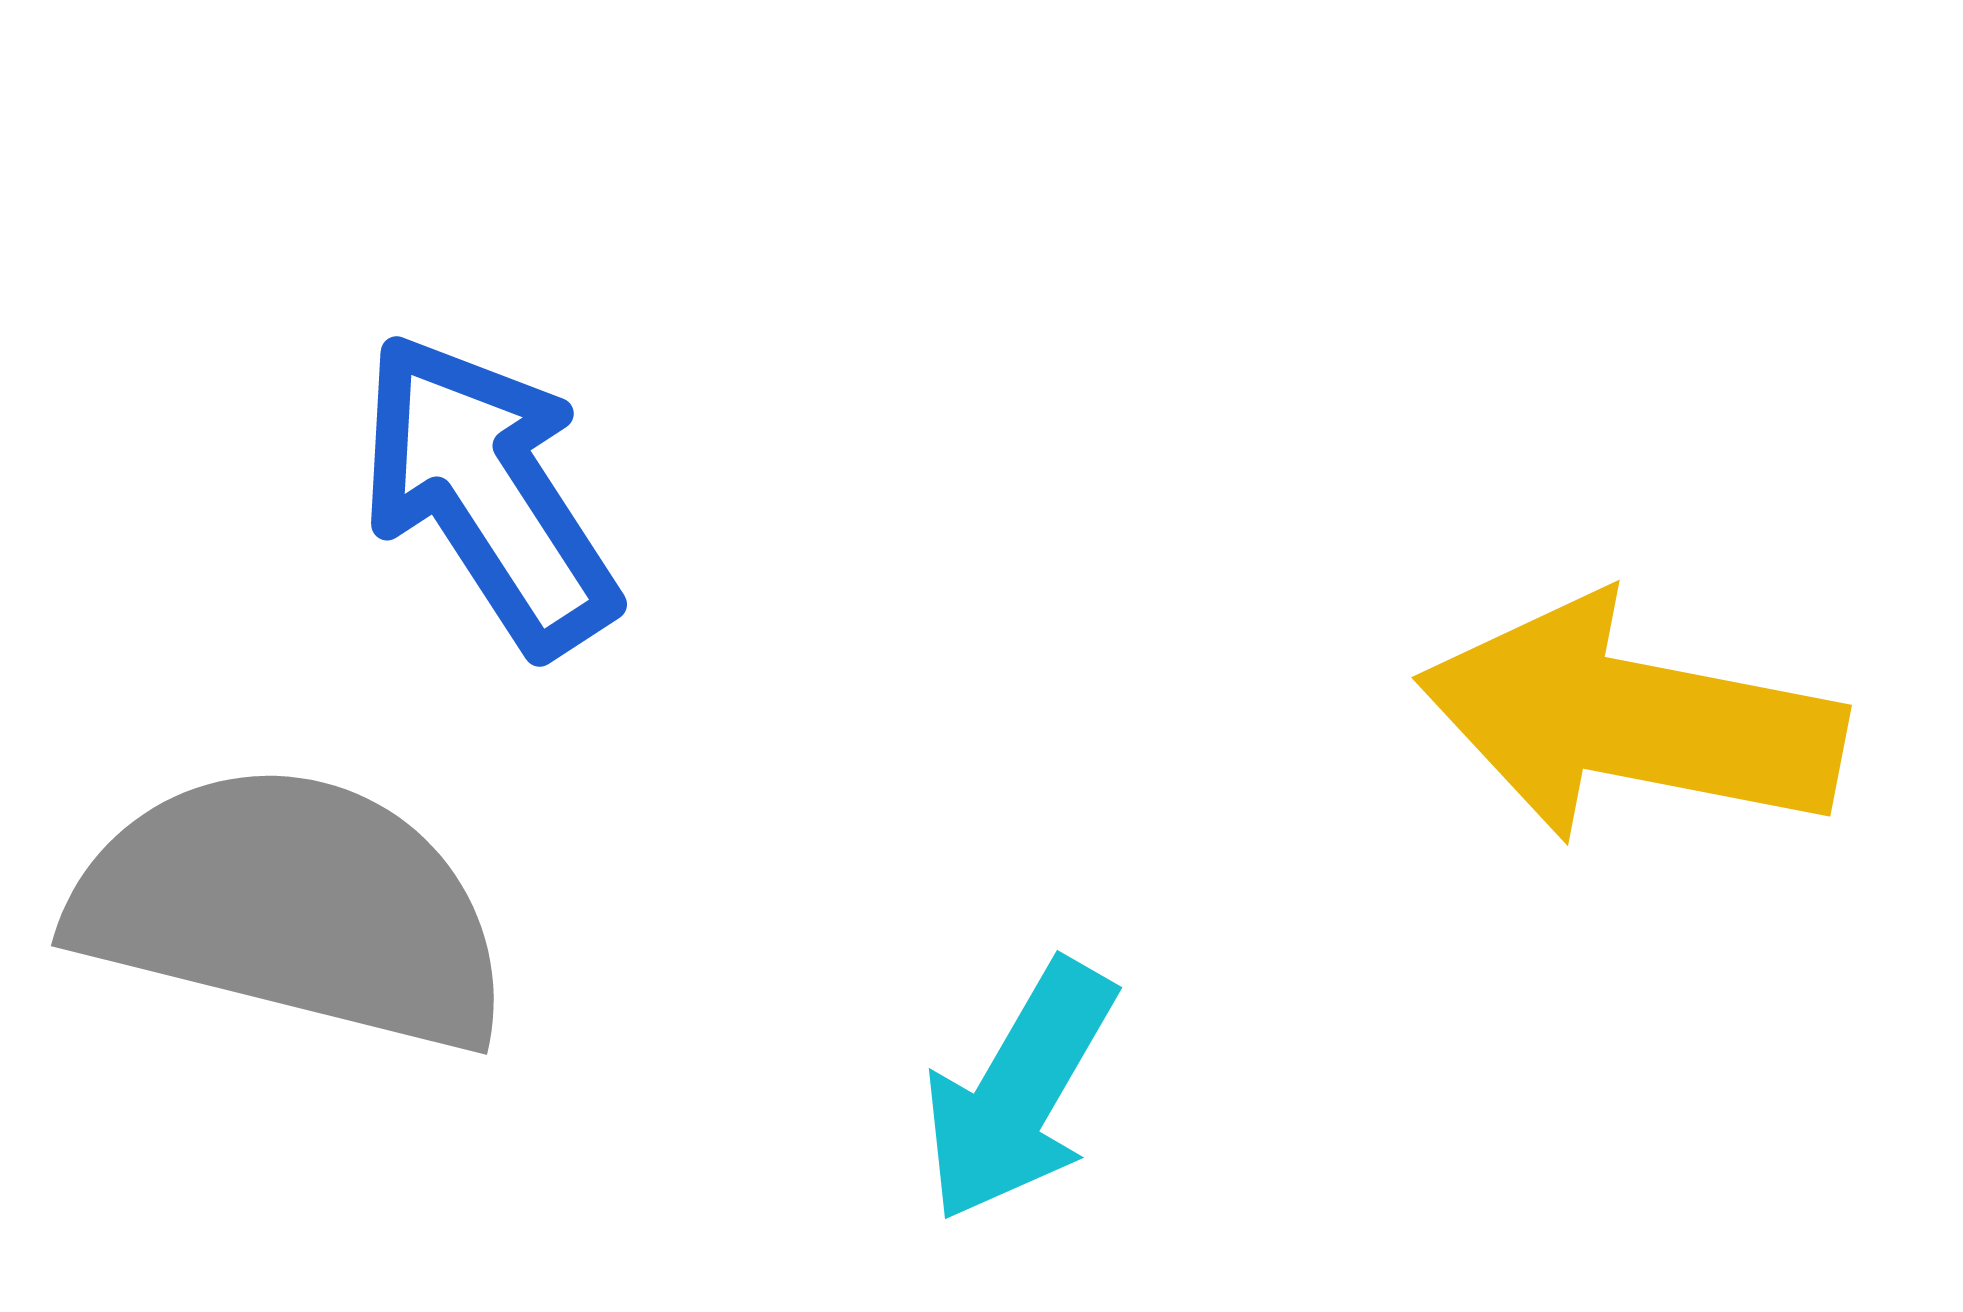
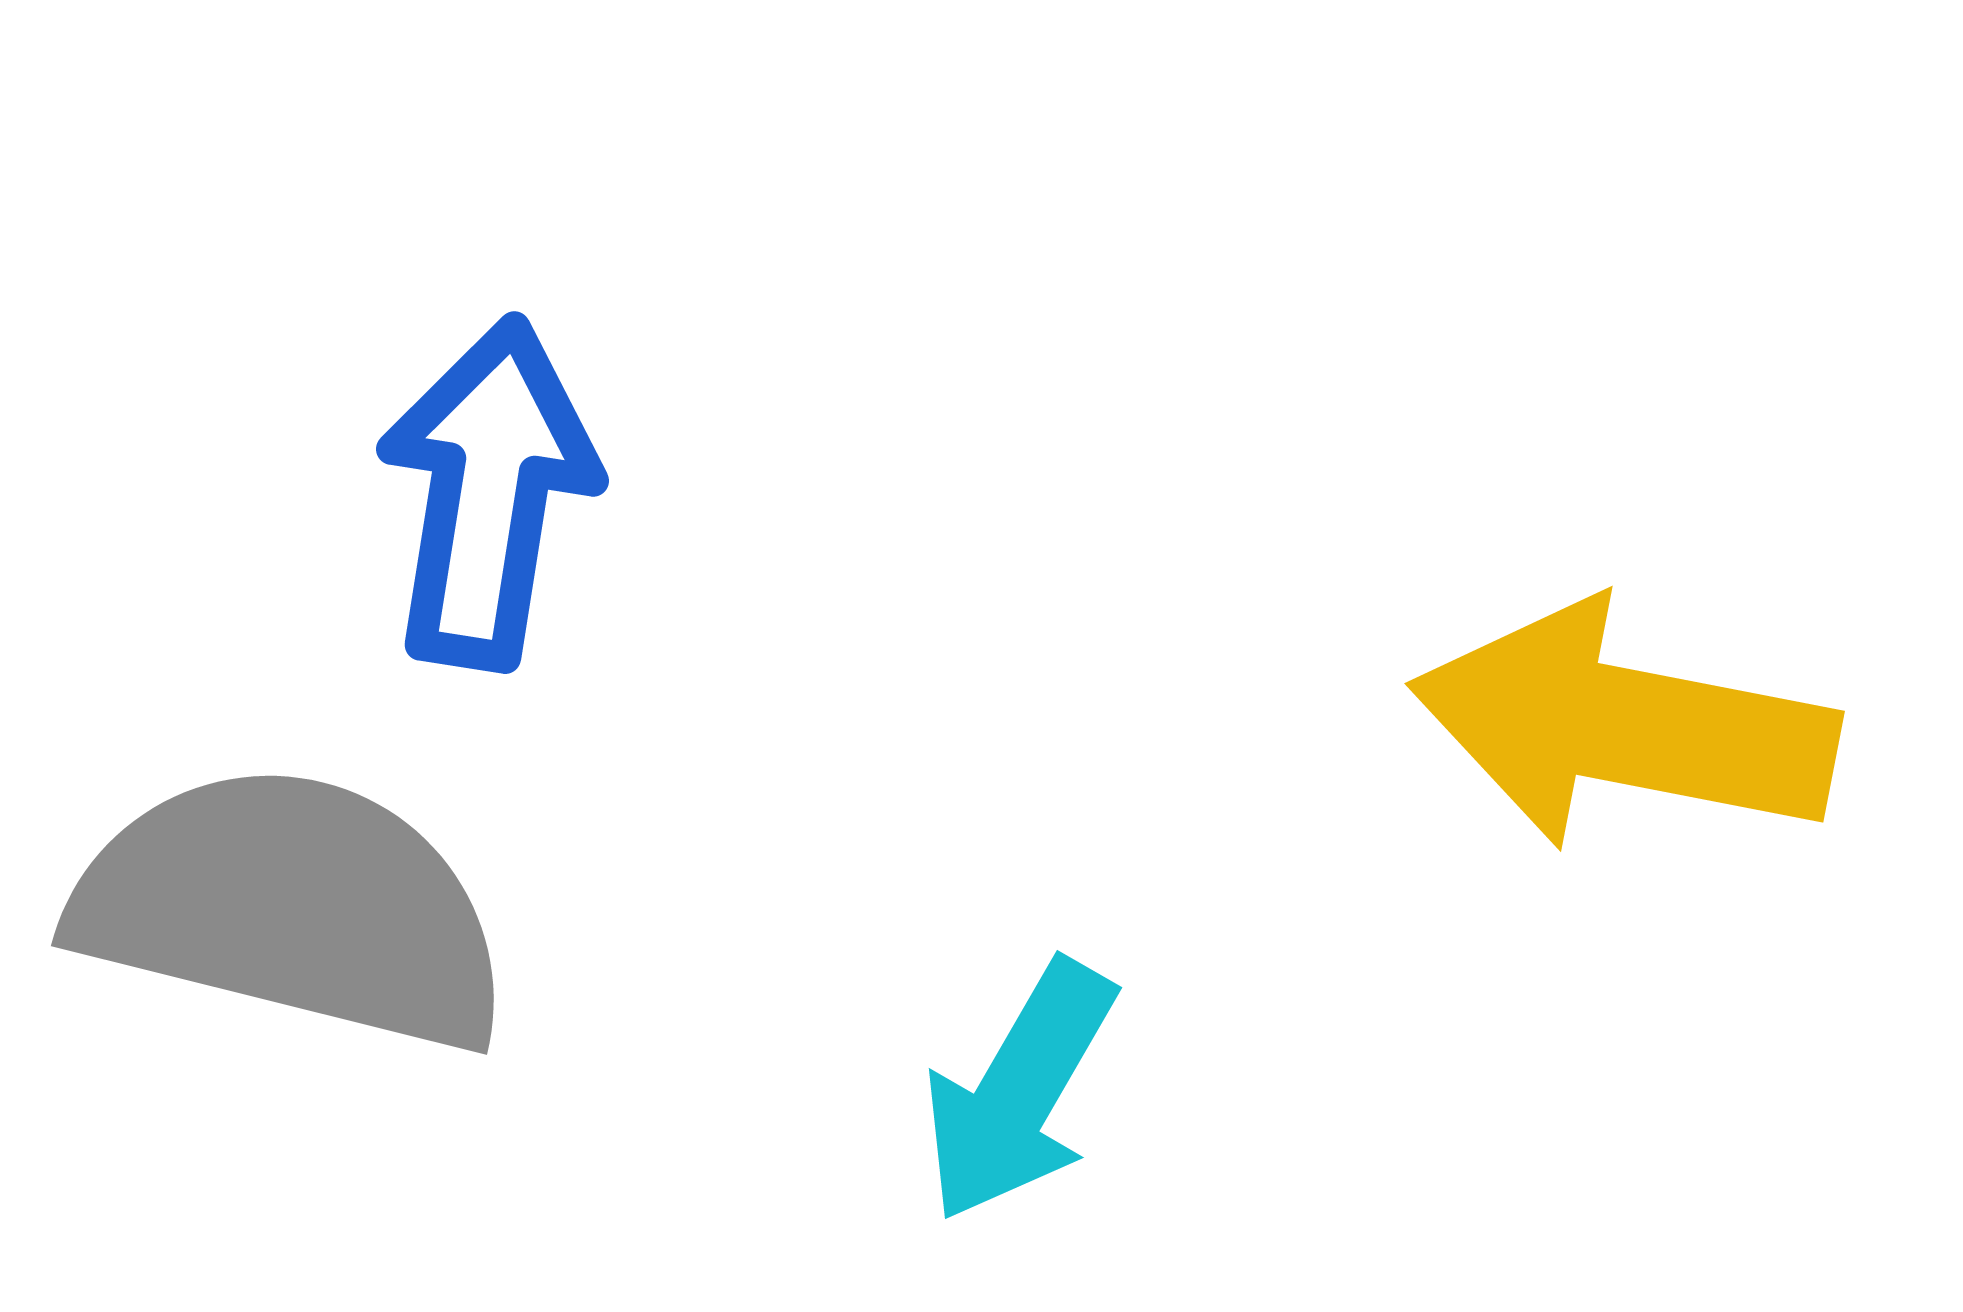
blue arrow: rotated 42 degrees clockwise
yellow arrow: moved 7 px left, 6 px down
